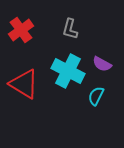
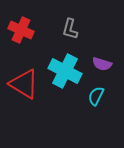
red cross: rotated 30 degrees counterclockwise
purple semicircle: rotated 12 degrees counterclockwise
cyan cross: moved 3 px left
